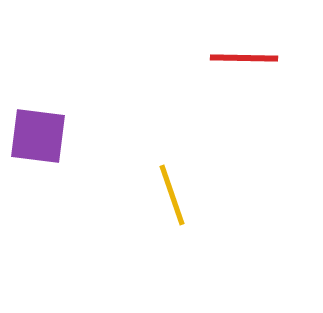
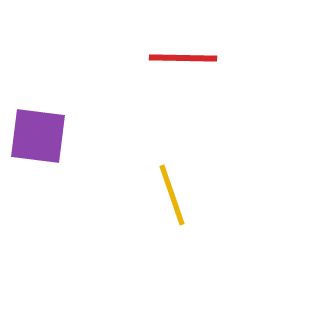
red line: moved 61 px left
